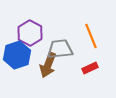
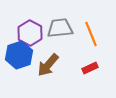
orange line: moved 2 px up
gray trapezoid: moved 21 px up
blue hexagon: moved 2 px right
brown arrow: rotated 20 degrees clockwise
